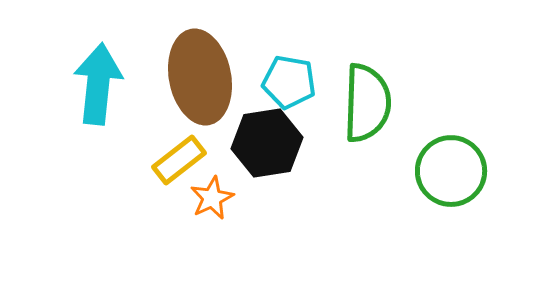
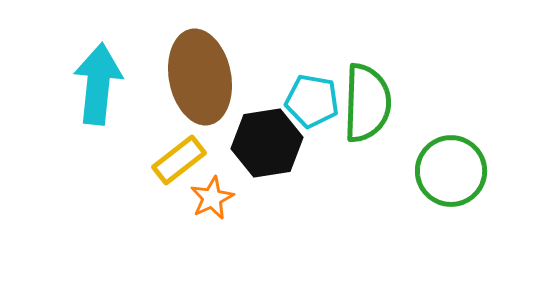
cyan pentagon: moved 23 px right, 19 px down
